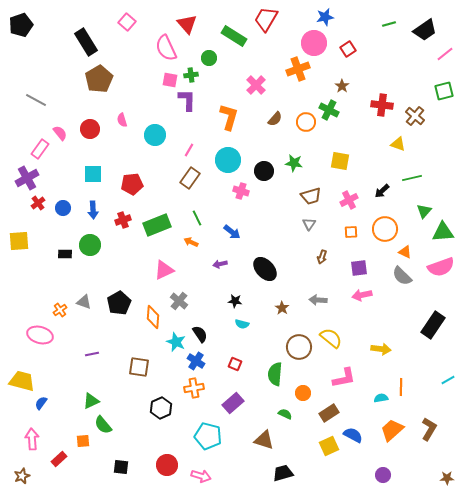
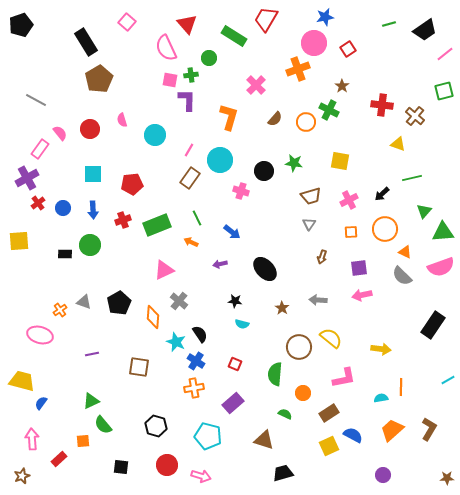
cyan circle at (228, 160): moved 8 px left
black arrow at (382, 191): moved 3 px down
black hexagon at (161, 408): moved 5 px left, 18 px down; rotated 20 degrees counterclockwise
